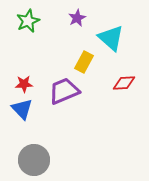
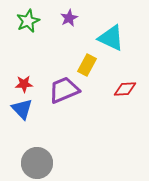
purple star: moved 8 px left
cyan triangle: rotated 16 degrees counterclockwise
yellow rectangle: moved 3 px right, 3 px down
red diamond: moved 1 px right, 6 px down
purple trapezoid: moved 1 px up
gray circle: moved 3 px right, 3 px down
